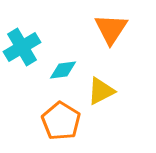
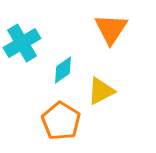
cyan cross: moved 4 px up
cyan diamond: rotated 28 degrees counterclockwise
